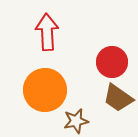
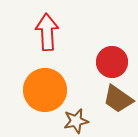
brown trapezoid: moved 1 px down
